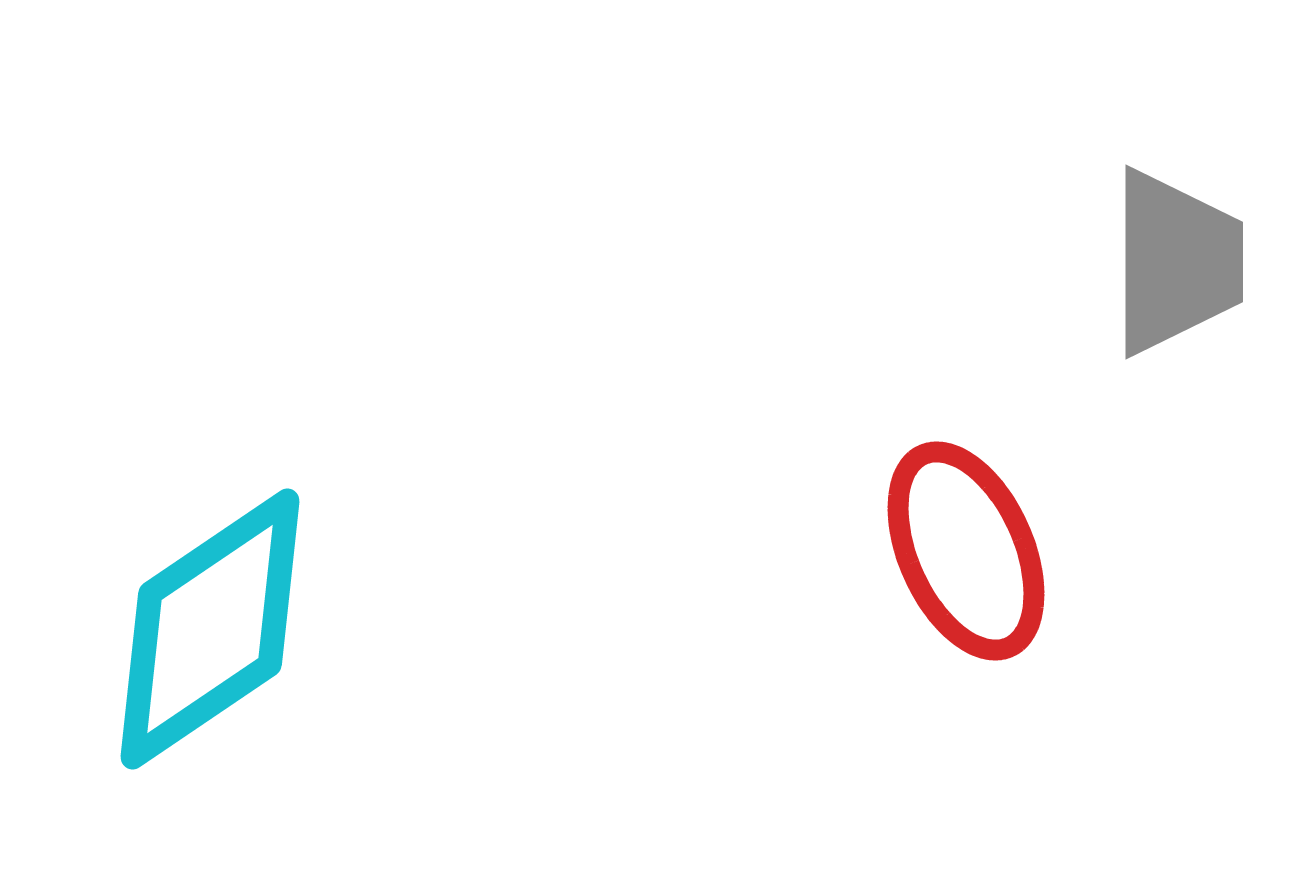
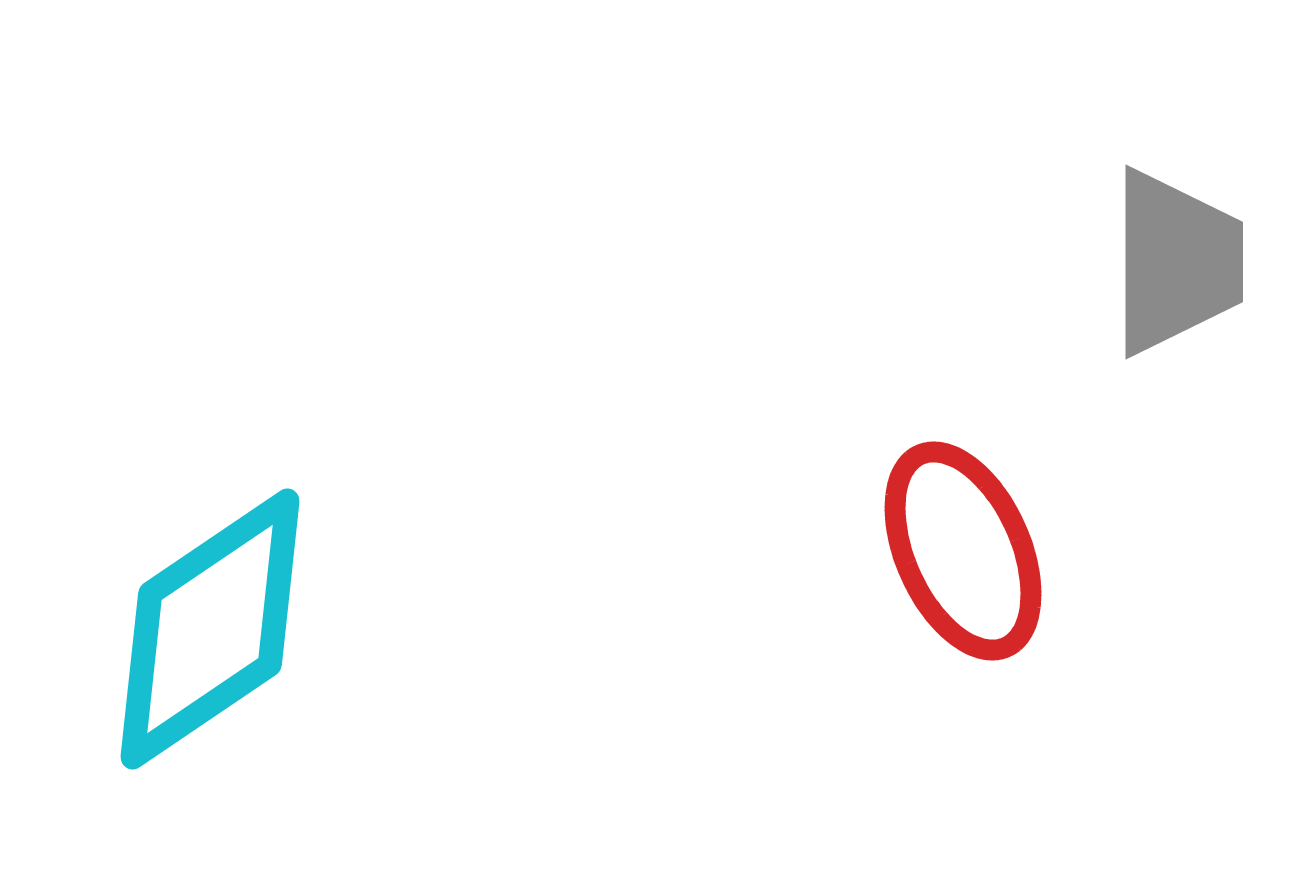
red ellipse: moved 3 px left
